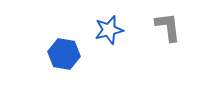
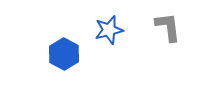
blue hexagon: rotated 20 degrees clockwise
